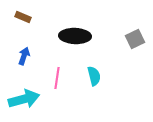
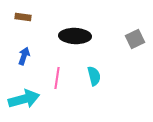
brown rectangle: rotated 14 degrees counterclockwise
